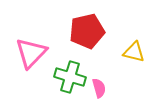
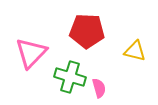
red pentagon: rotated 16 degrees clockwise
yellow triangle: moved 1 px right, 1 px up
